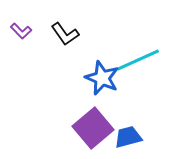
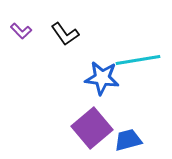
cyan line: rotated 15 degrees clockwise
blue star: rotated 16 degrees counterclockwise
purple square: moved 1 px left
blue trapezoid: moved 3 px down
